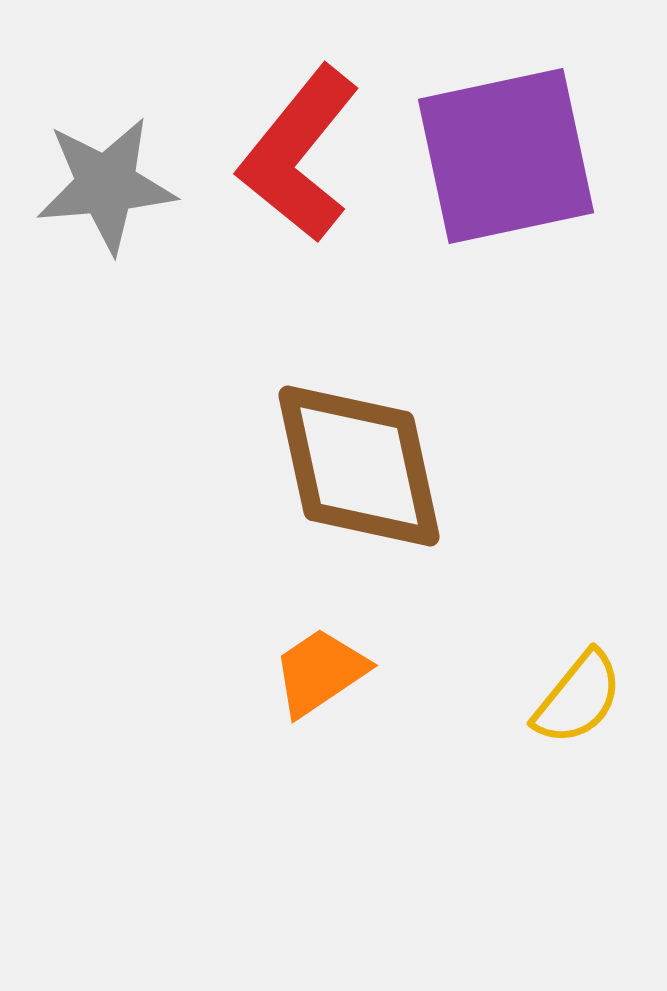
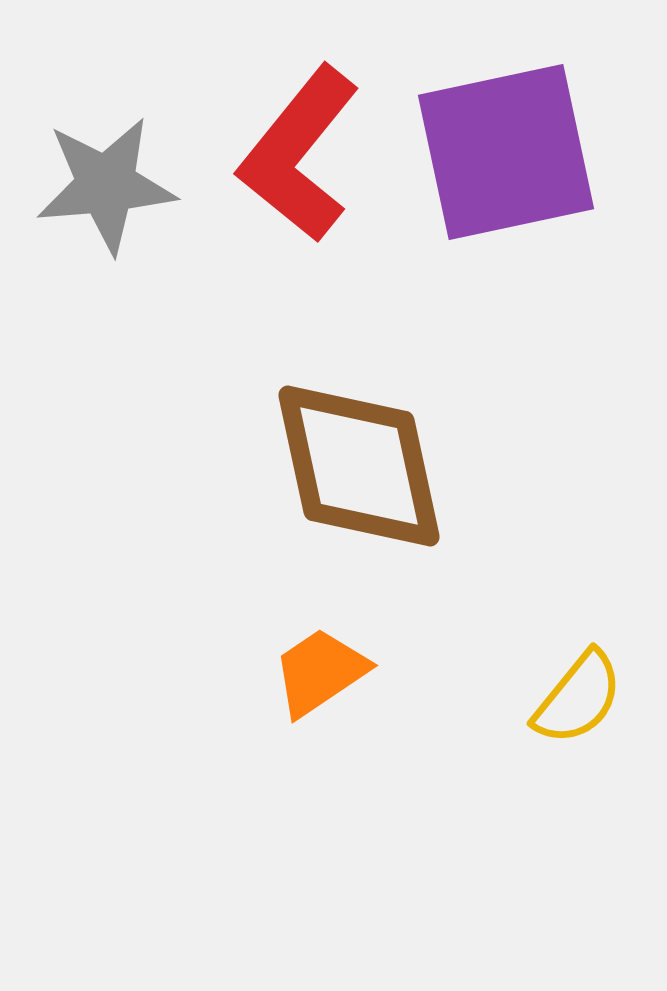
purple square: moved 4 px up
